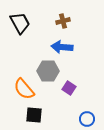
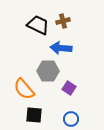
black trapezoid: moved 18 px right, 2 px down; rotated 35 degrees counterclockwise
blue arrow: moved 1 px left, 1 px down
blue circle: moved 16 px left
